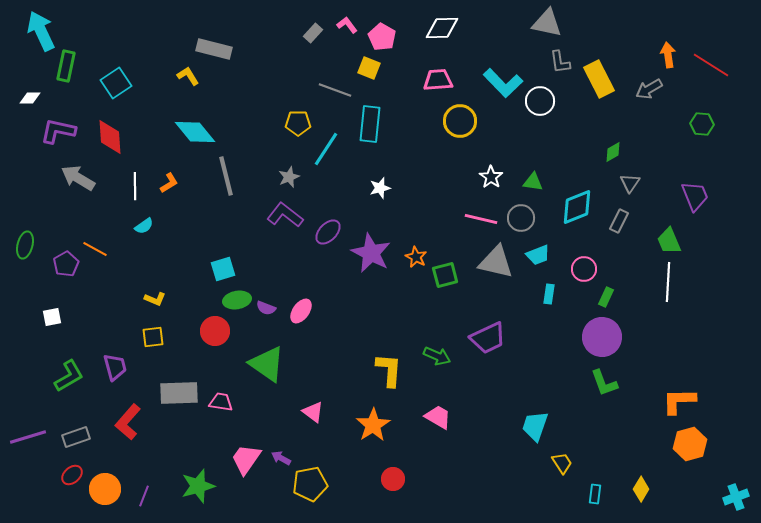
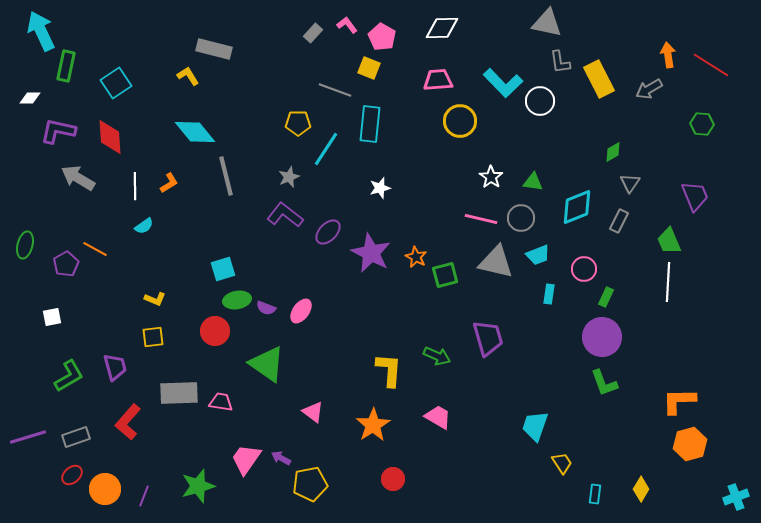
purple trapezoid at (488, 338): rotated 81 degrees counterclockwise
